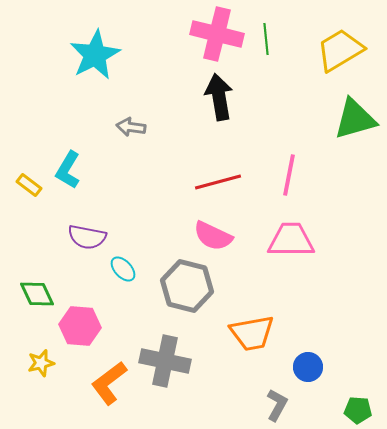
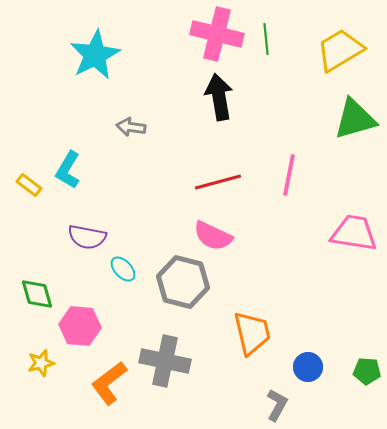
pink trapezoid: moved 63 px right, 7 px up; rotated 9 degrees clockwise
gray hexagon: moved 4 px left, 4 px up
green diamond: rotated 9 degrees clockwise
orange trapezoid: rotated 93 degrees counterclockwise
green pentagon: moved 9 px right, 39 px up
